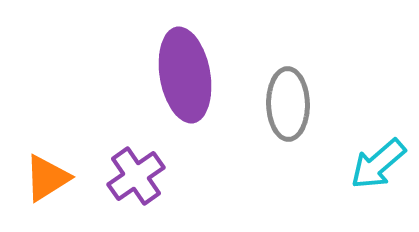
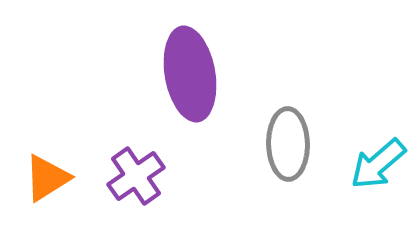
purple ellipse: moved 5 px right, 1 px up
gray ellipse: moved 40 px down
